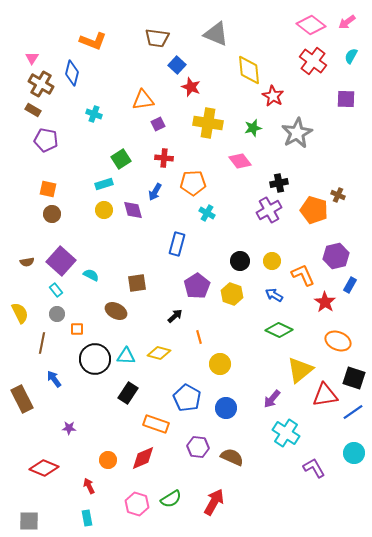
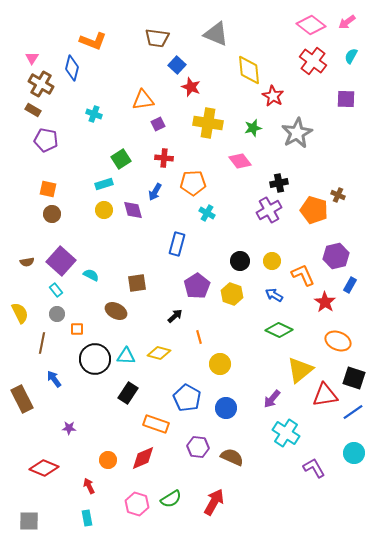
blue diamond at (72, 73): moved 5 px up
